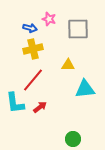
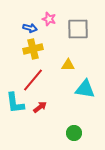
cyan triangle: rotated 15 degrees clockwise
green circle: moved 1 px right, 6 px up
